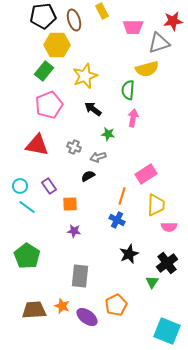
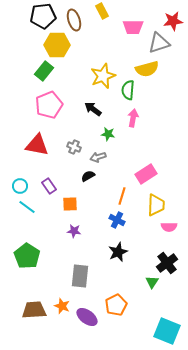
yellow star: moved 18 px right
black star: moved 11 px left, 2 px up
